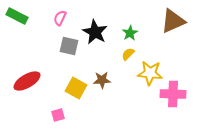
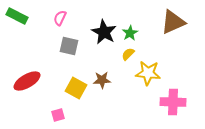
brown triangle: moved 1 px down
black star: moved 9 px right
yellow star: moved 2 px left
pink cross: moved 8 px down
